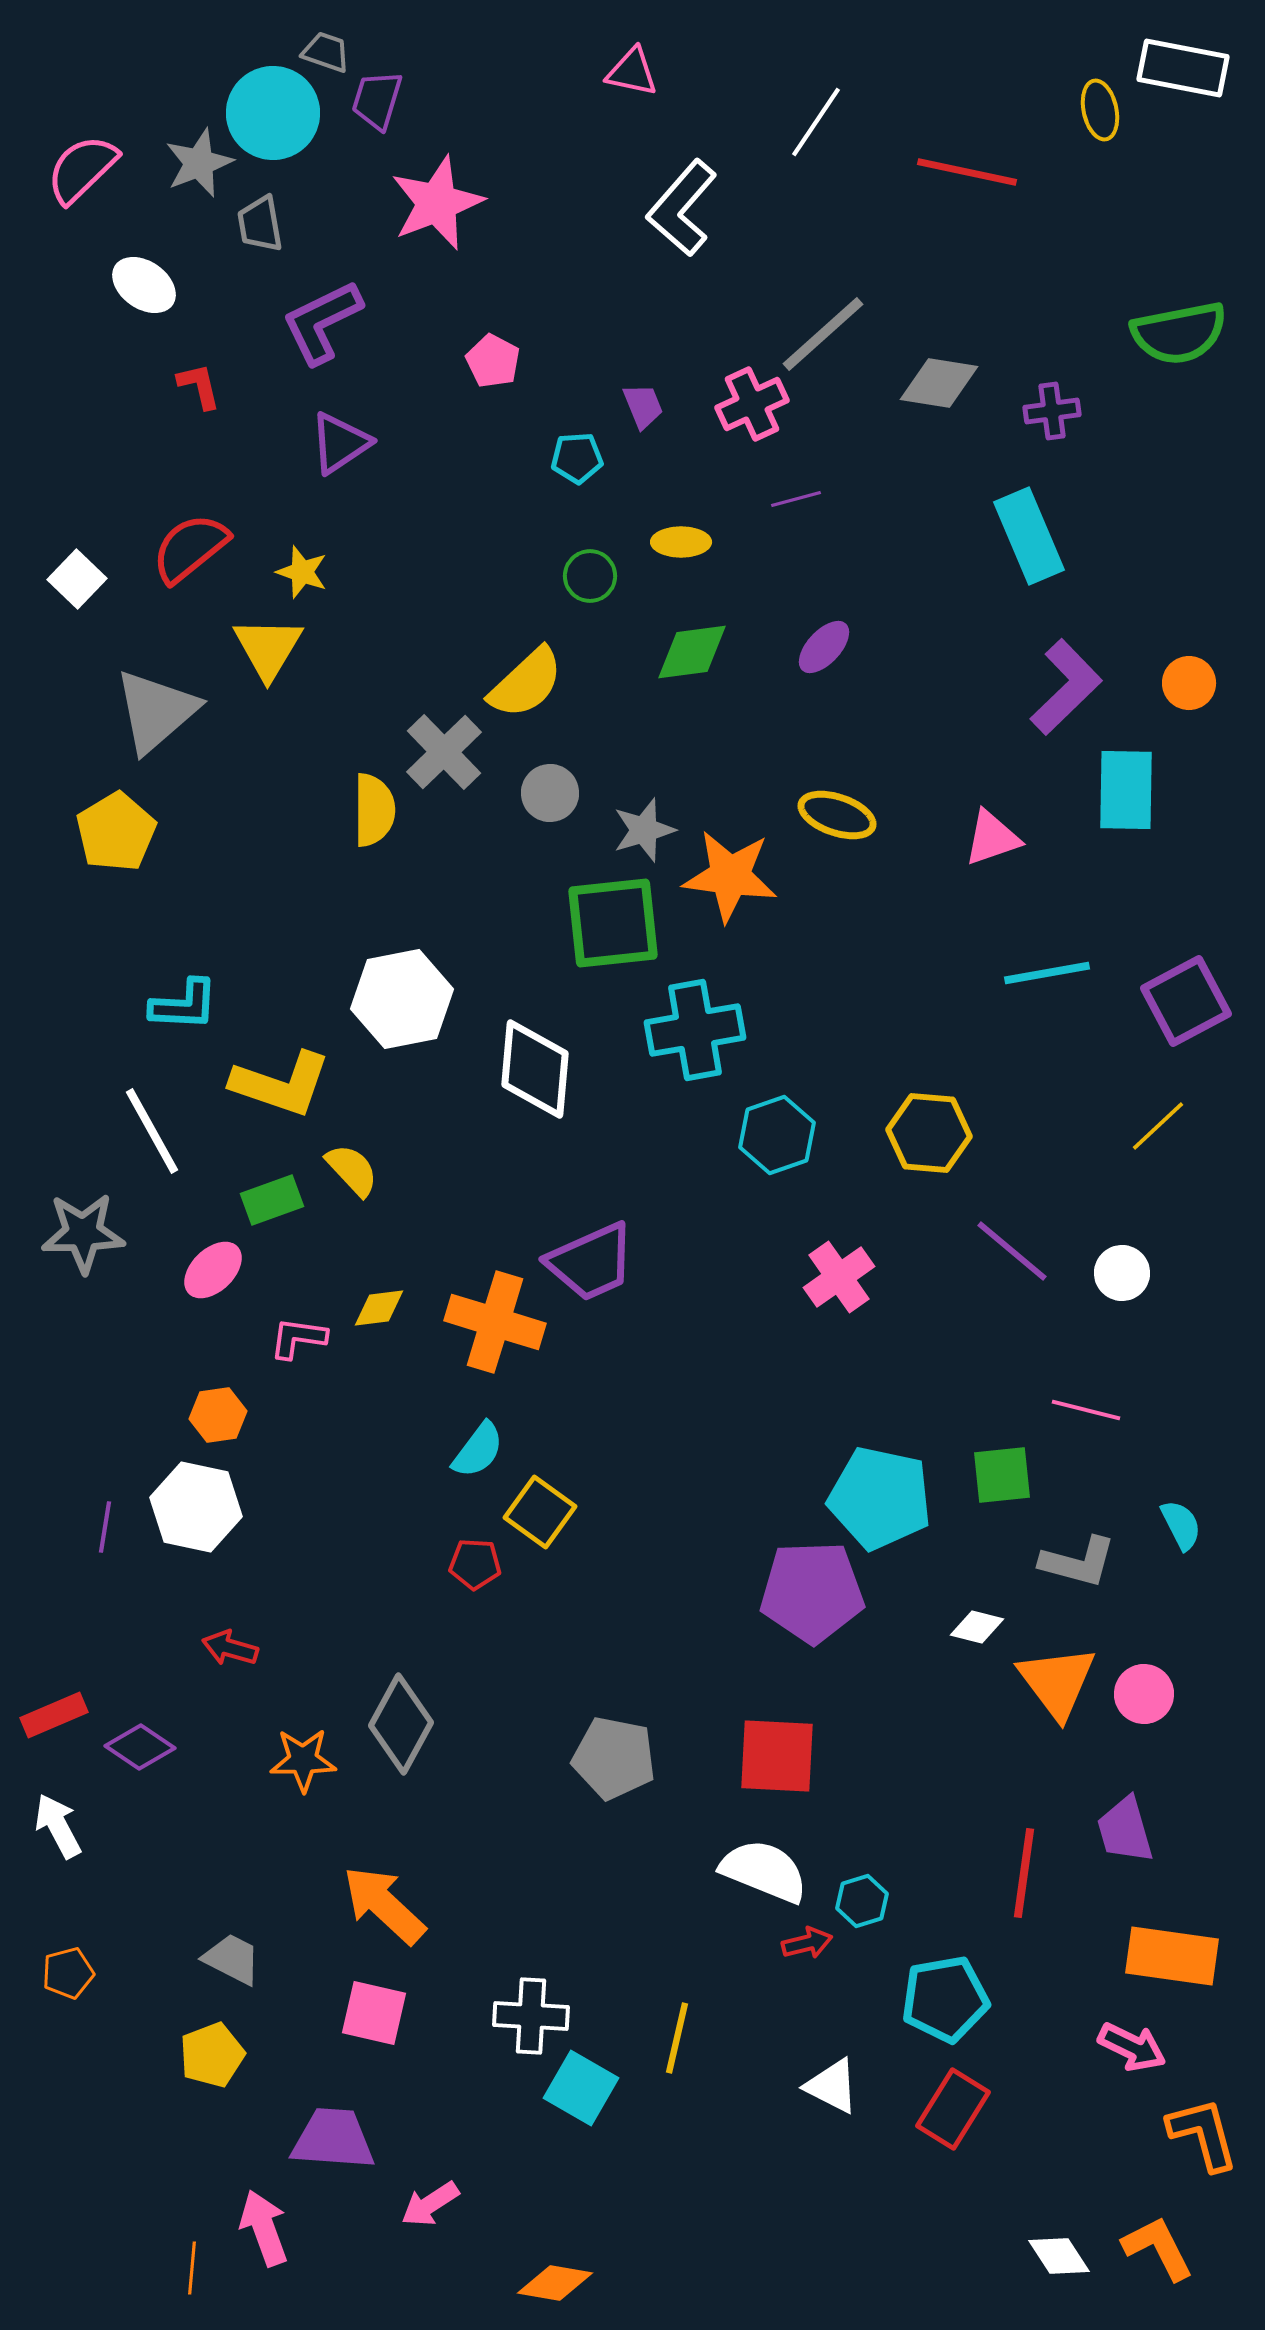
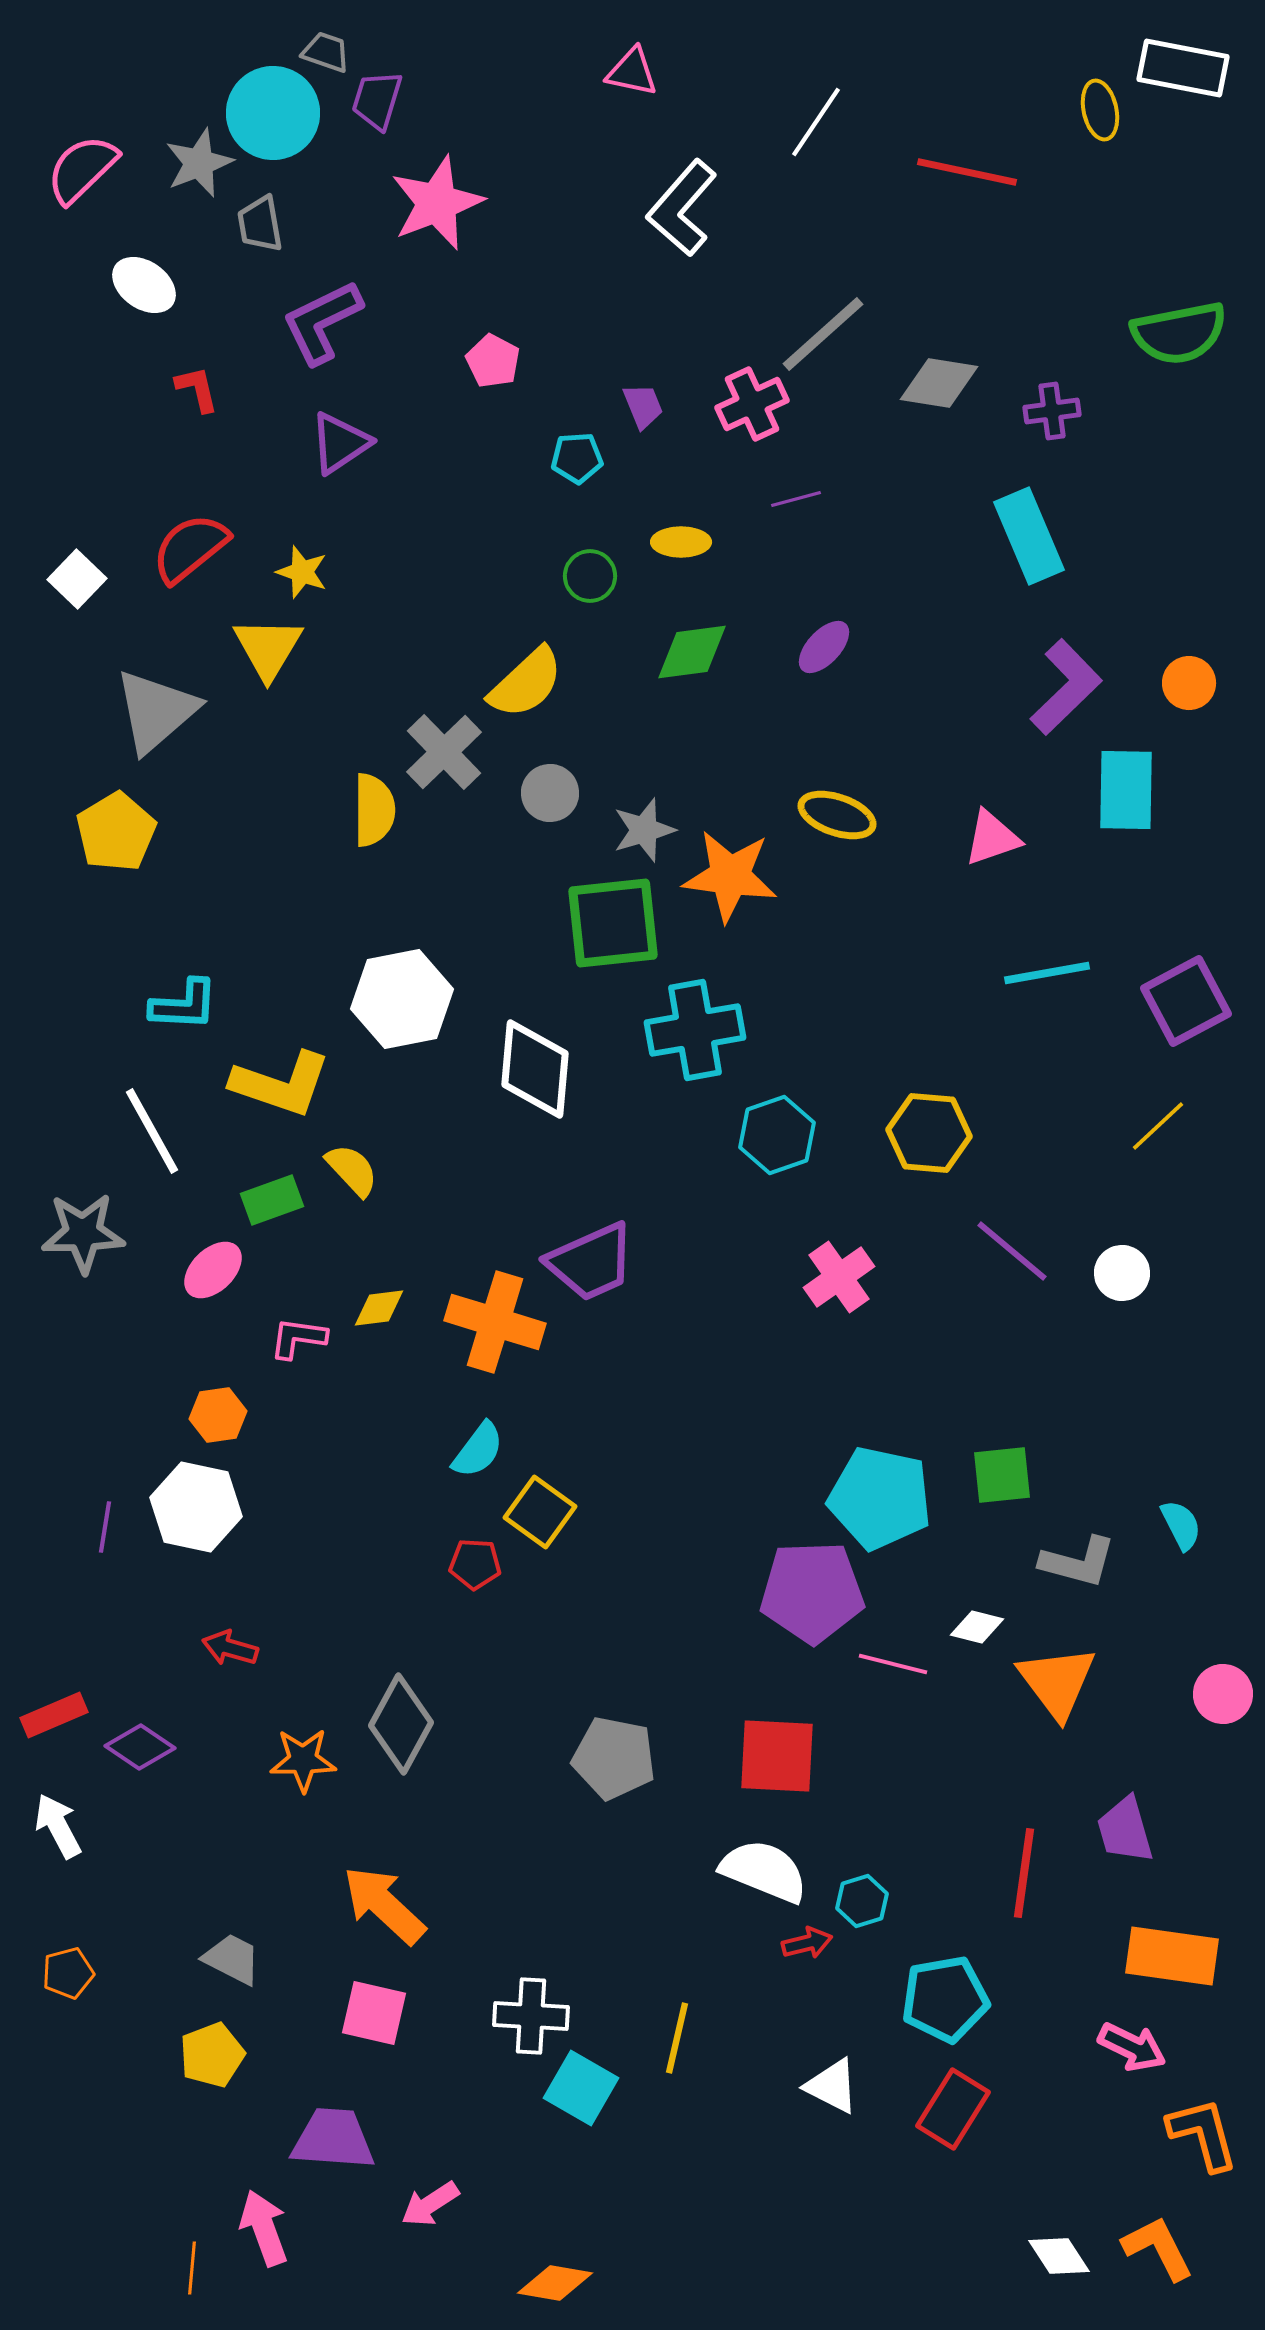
red L-shape at (199, 386): moved 2 px left, 3 px down
pink line at (1086, 1410): moved 193 px left, 254 px down
pink circle at (1144, 1694): moved 79 px right
